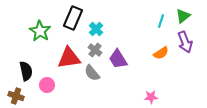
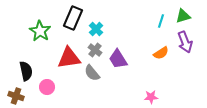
green triangle: rotated 21 degrees clockwise
pink circle: moved 2 px down
